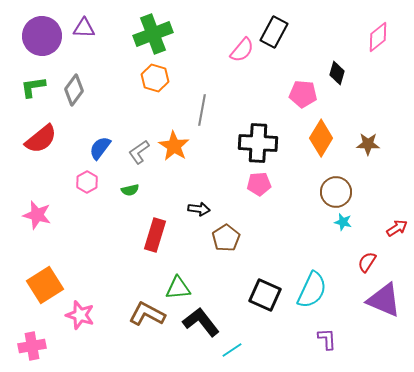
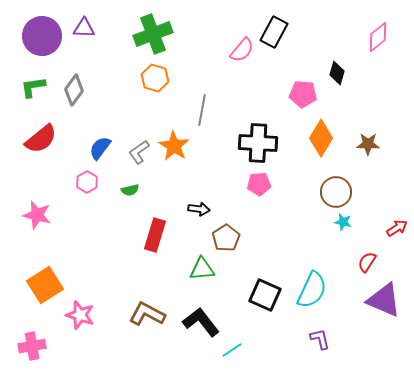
green triangle at (178, 288): moved 24 px right, 19 px up
purple L-shape at (327, 339): moved 7 px left; rotated 10 degrees counterclockwise
